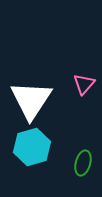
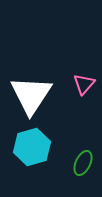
white triangle: moved 5 px up
green ellipse: rotated 10 degrees clockwise
